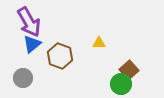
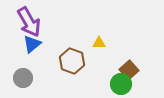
brown hexagon: moved 12 px right, 5 px down
